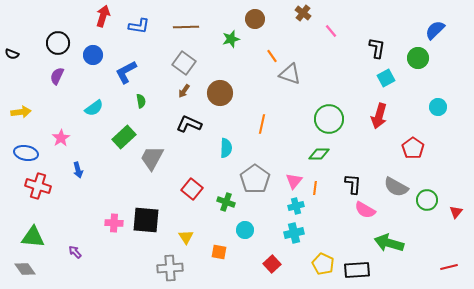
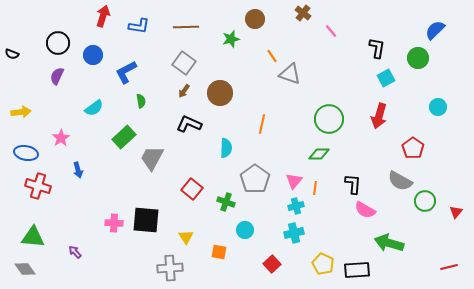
gray semicircle at (396, 187): moved 4 px right, 6 px up
green circle at (427, 200): moved 2 px left, 1 px down
